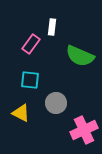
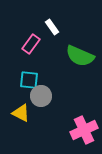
white rectangle: rotated 42 degrees counterclockwise
cyan square: moved 1 px left
gray circle: moved 15 px left, 7 px up
